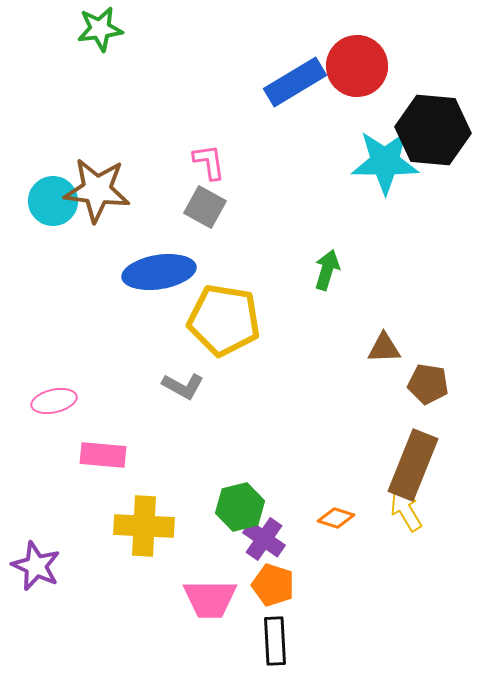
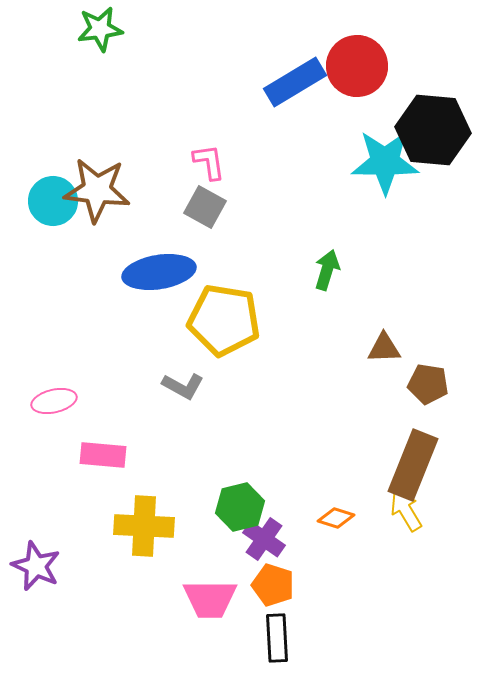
black rectangle: moved 2 px right, 3 px up
